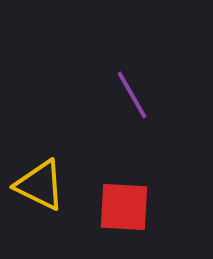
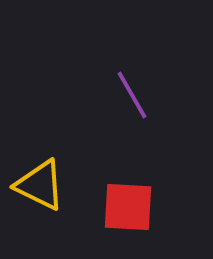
red square: moved 4 px right
